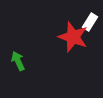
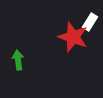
green arrow: moved 1 px up; rotated 18 degrees clockwise
